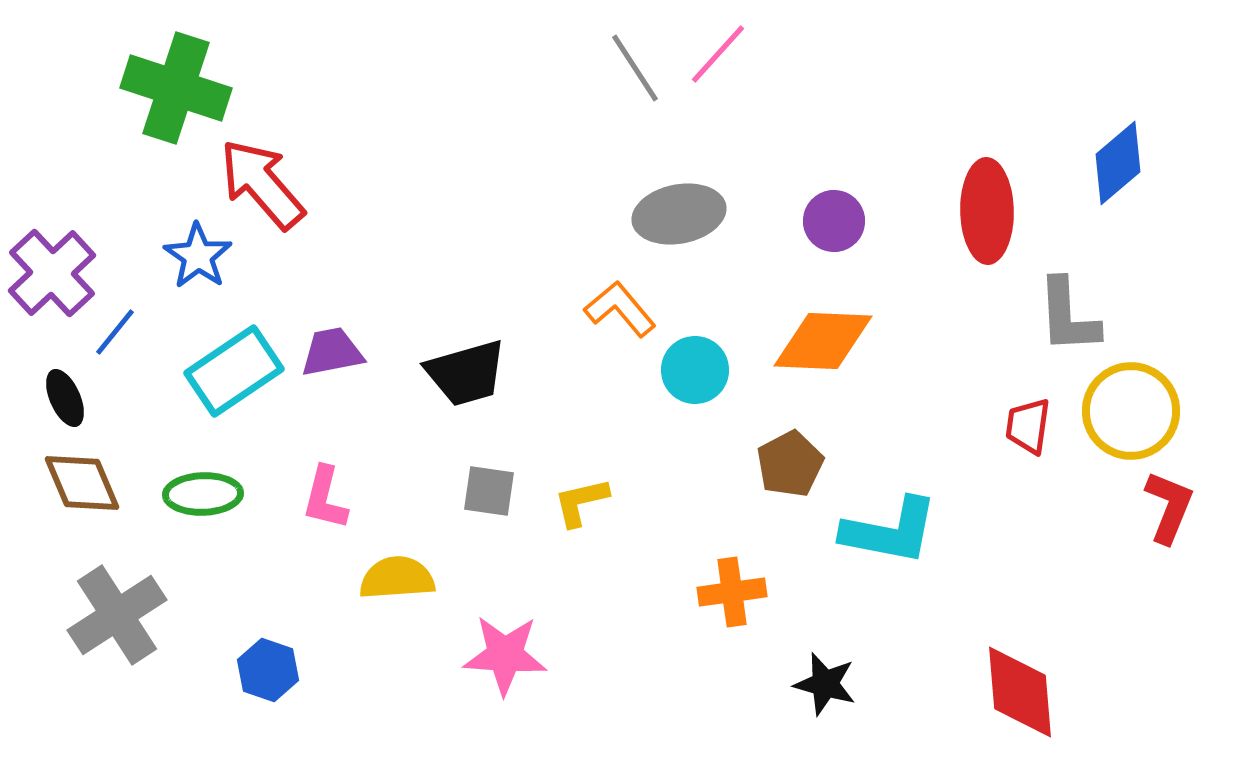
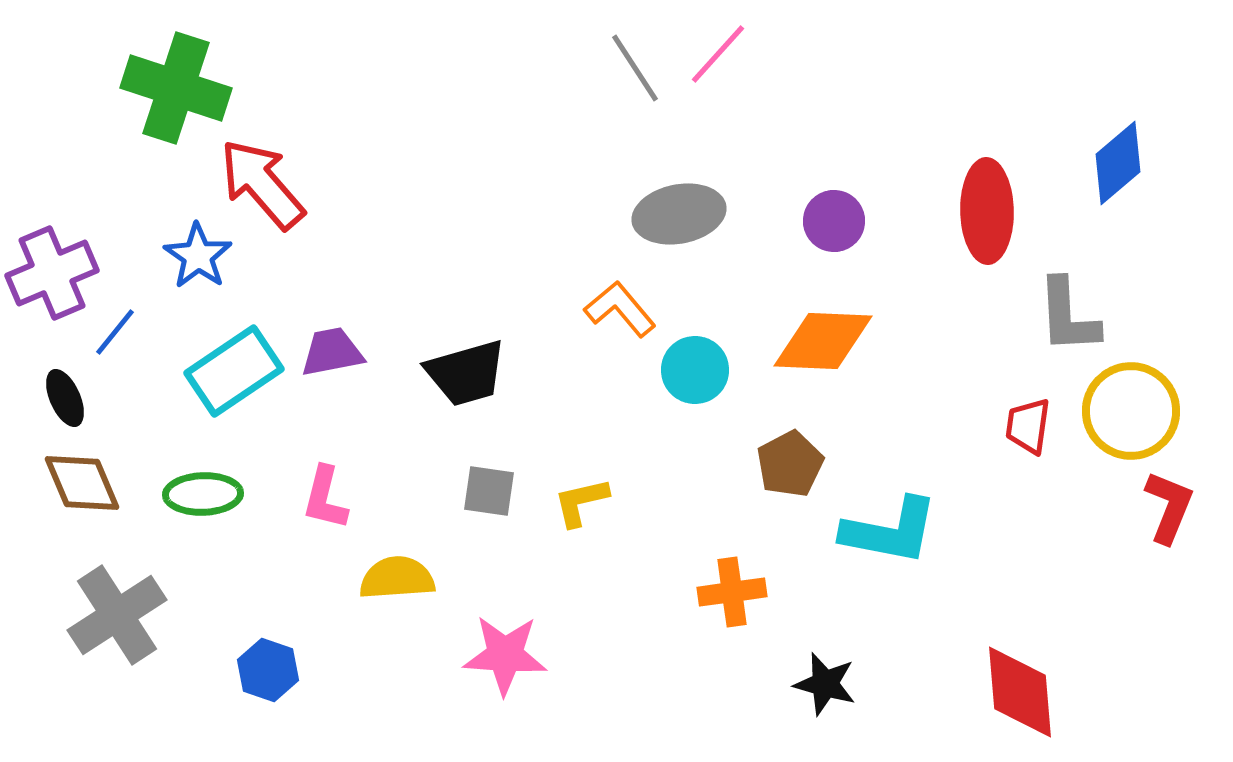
purple cross: rotated 20 degrees clockwise
